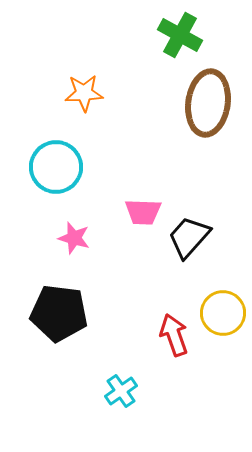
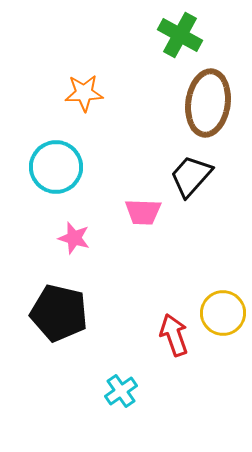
black trapezoid: moved 2 px right, 61 px up
black pentagon: rotated 6 degrees clockwise
